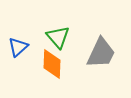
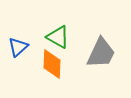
green triangle: rotated 20 degrees counterclockwise
